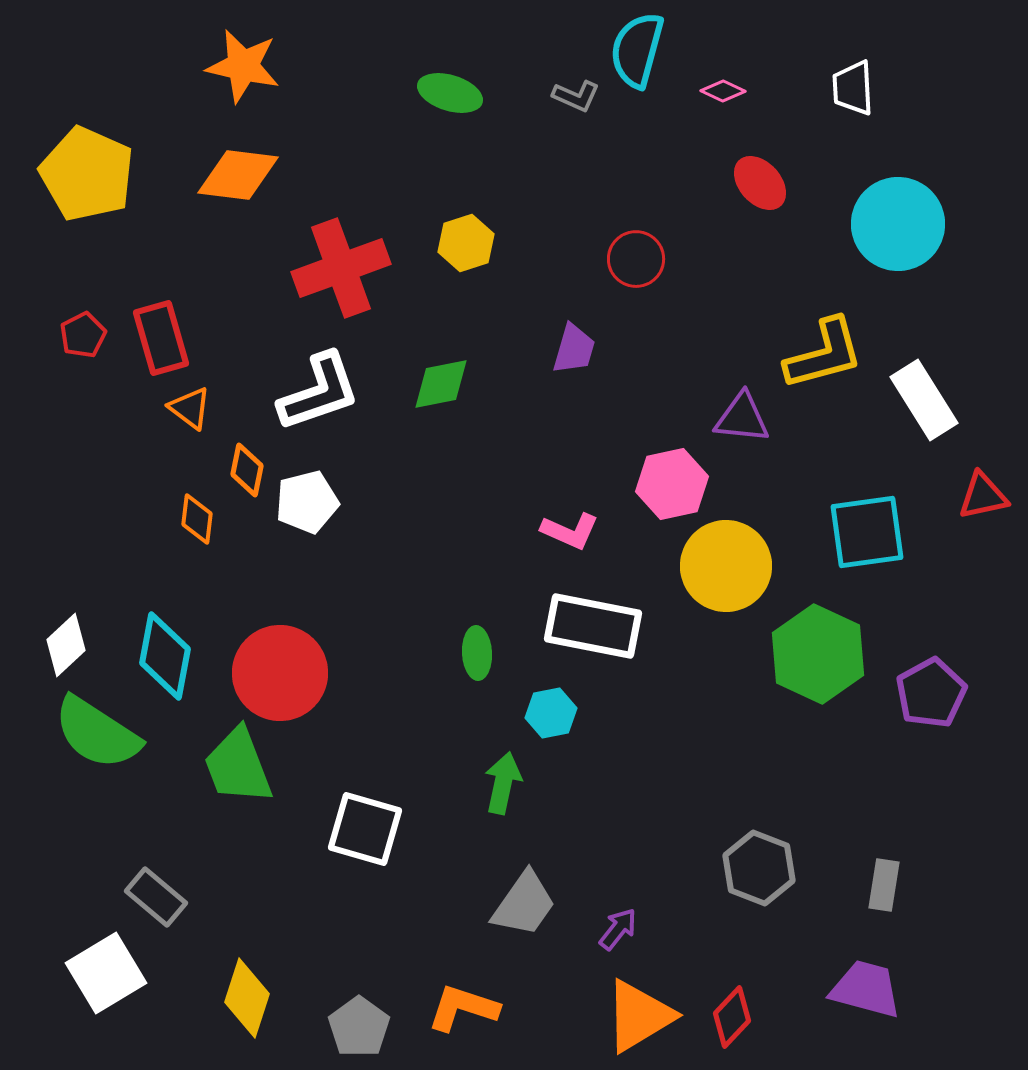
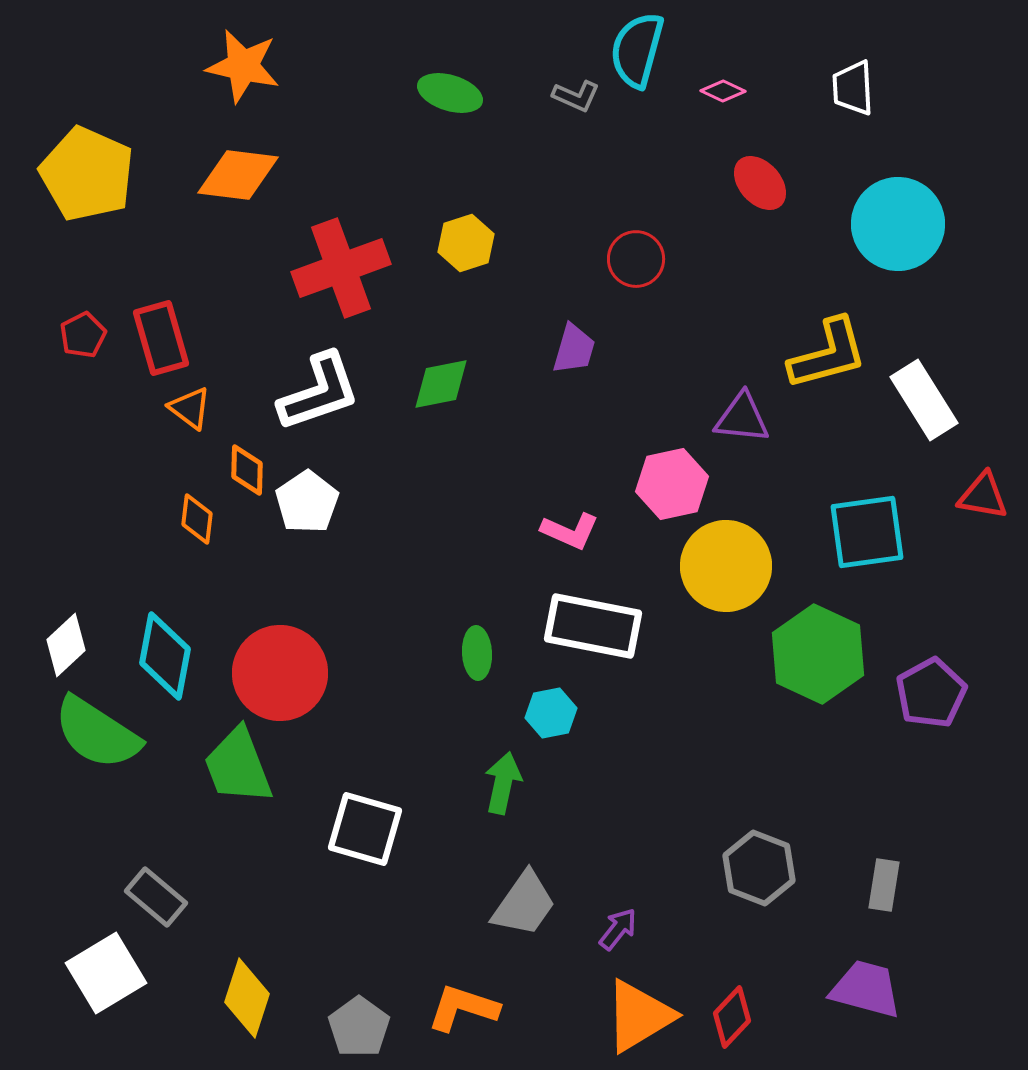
yellow L-shape at (824, 354): moved 4 px right
orange diamond at (247, 470): rotated 10 degrees counterclockwise
red triangle at (983, 496): rotated 22 degrees clockwise
white pentagon at (307, 502): rotated 20 degrees counterclockwise
